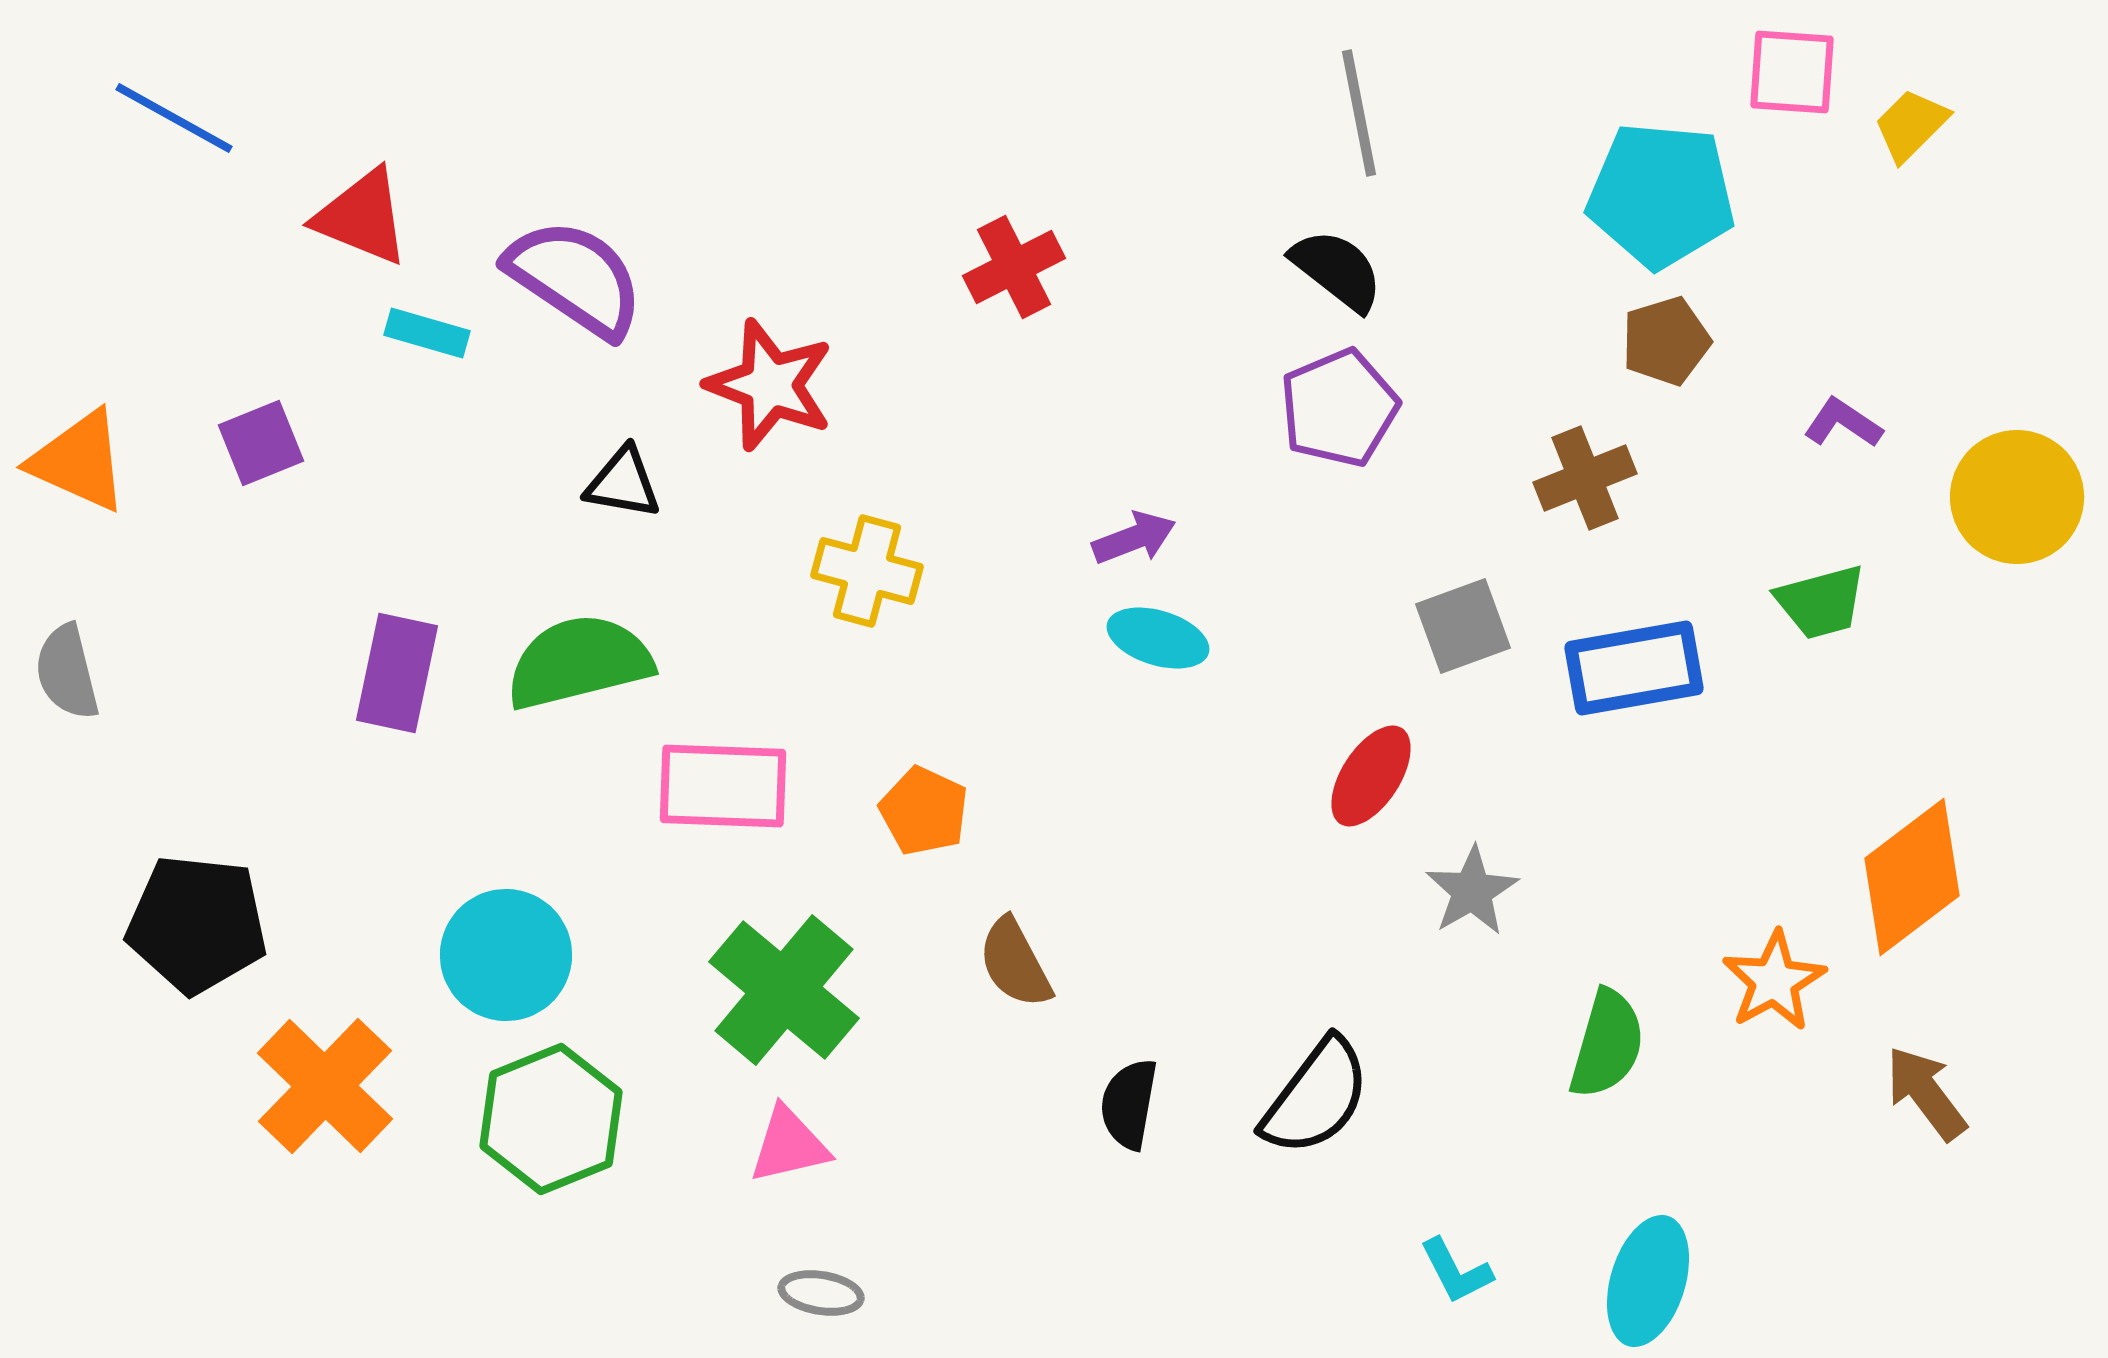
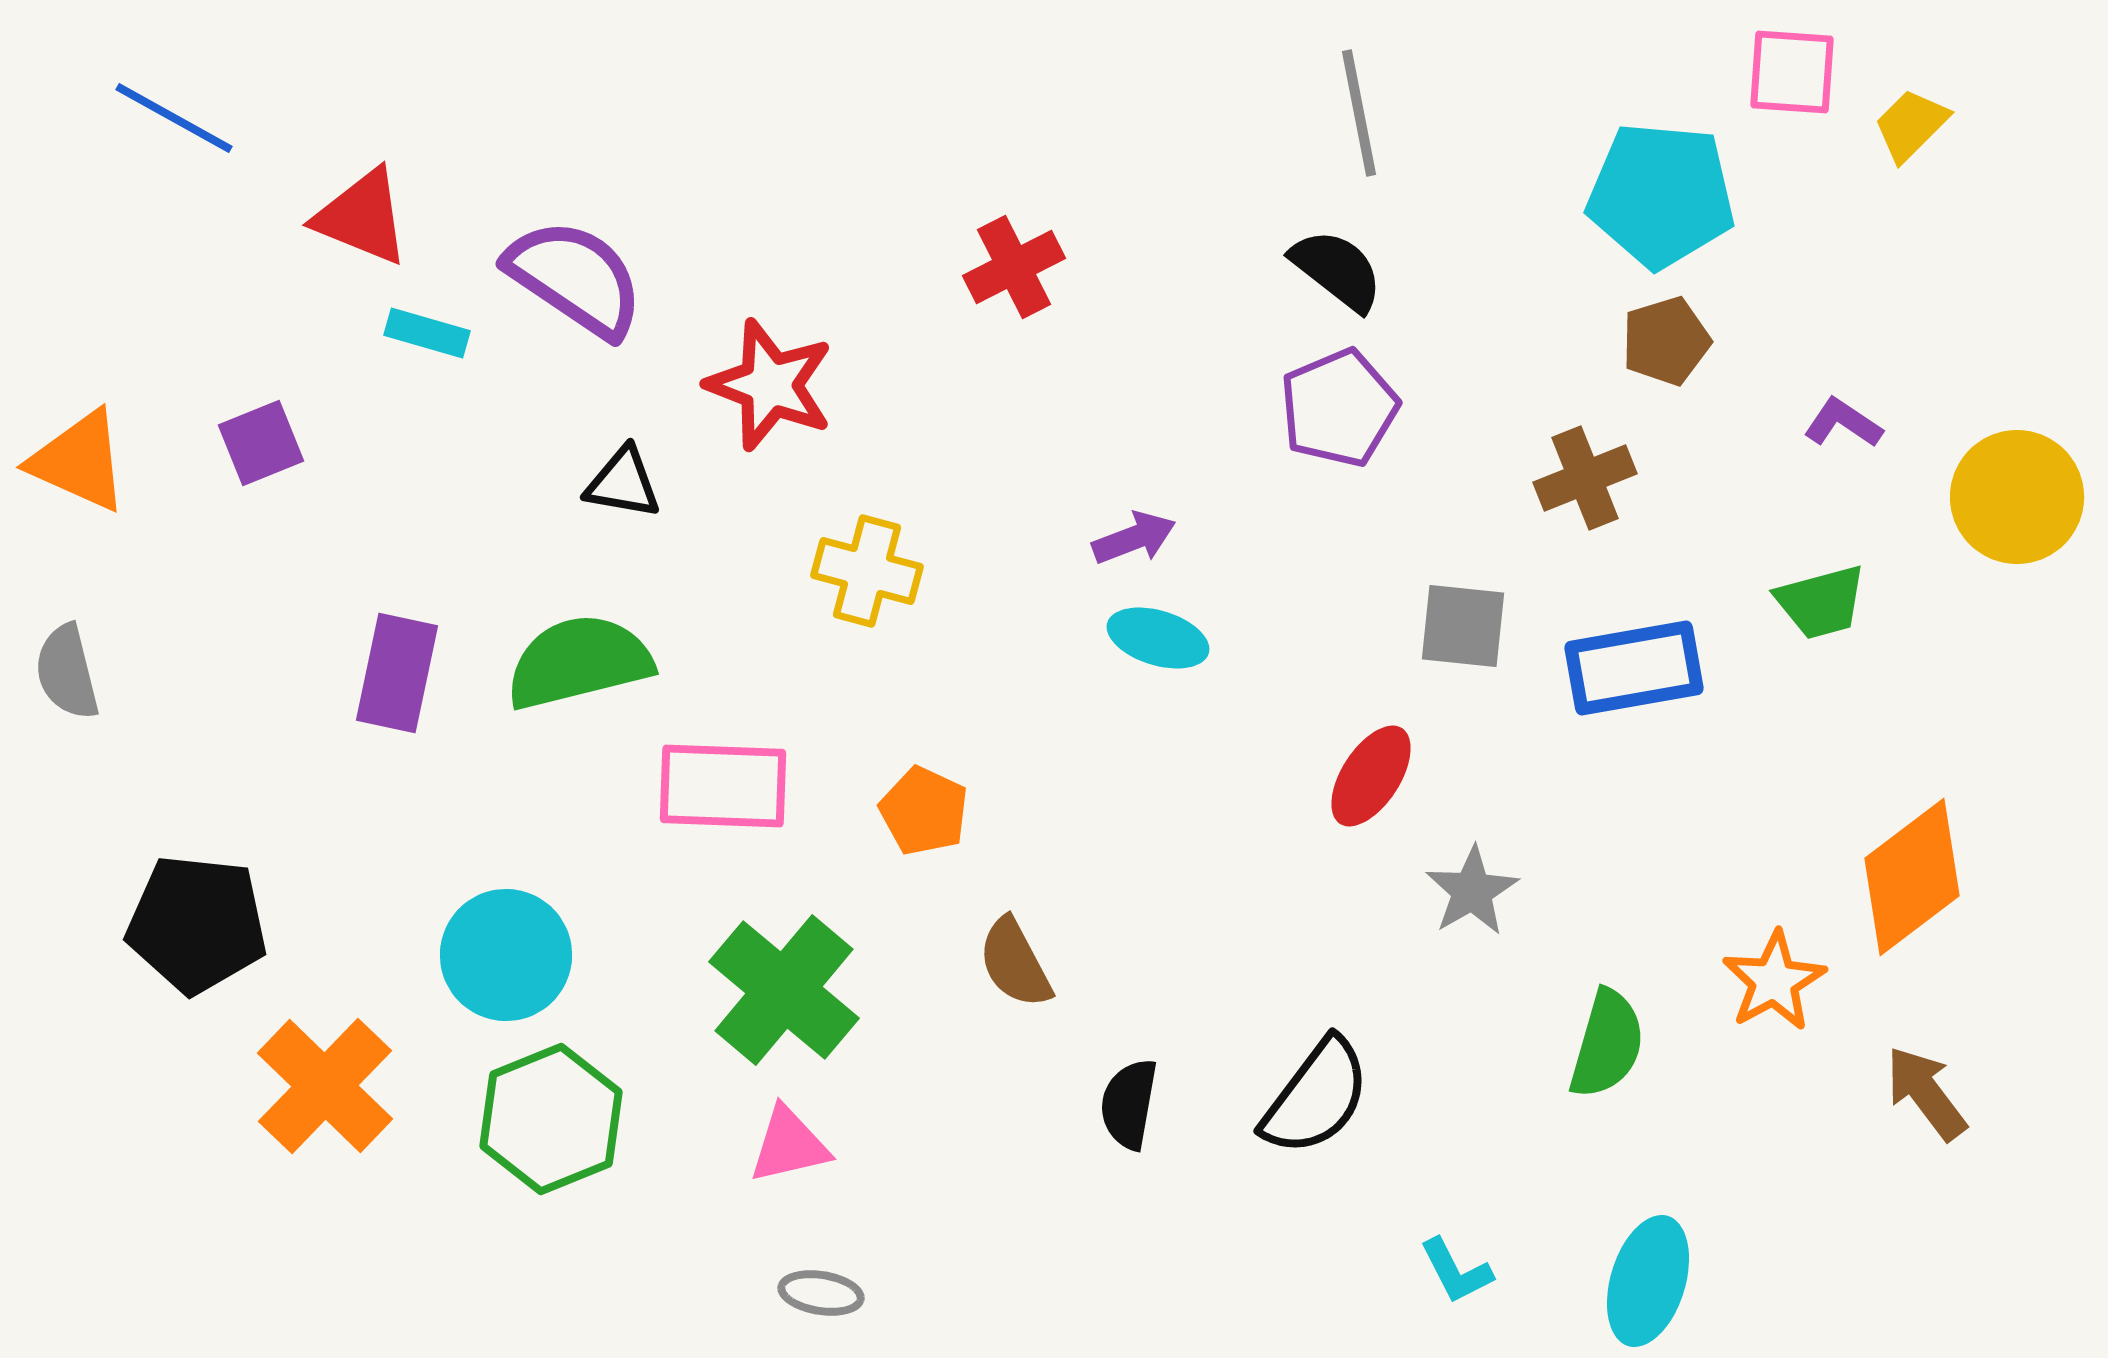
gray square at (1463, 626): rotated 26 degrees clockwise
